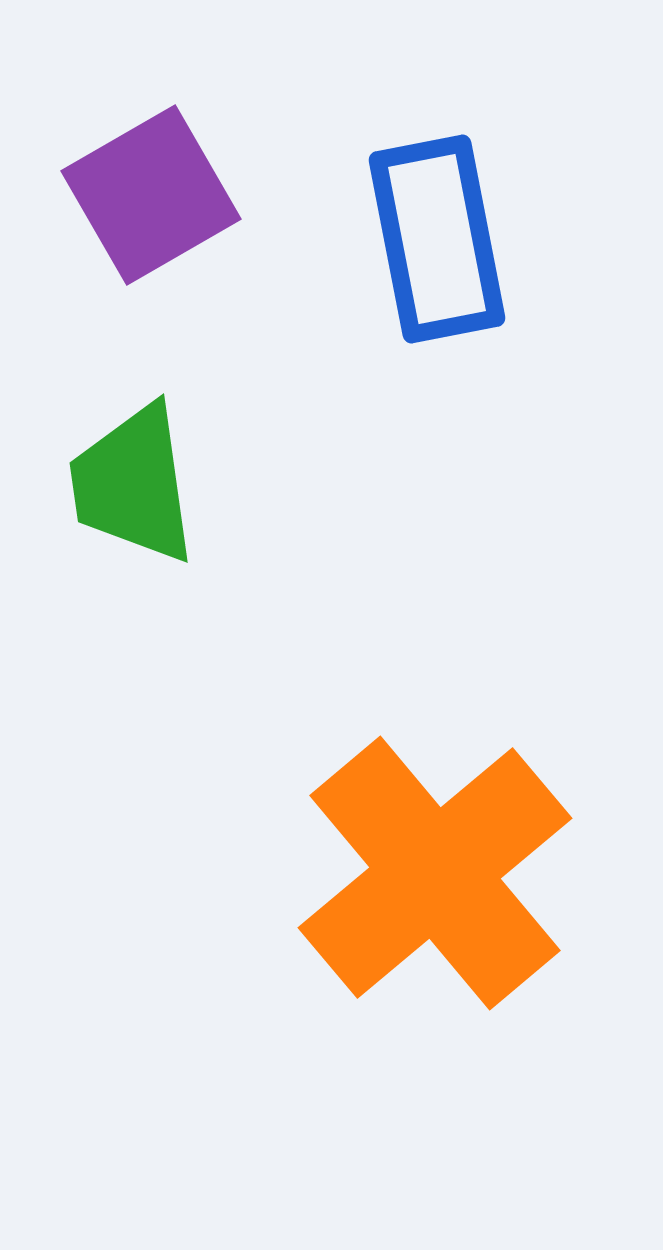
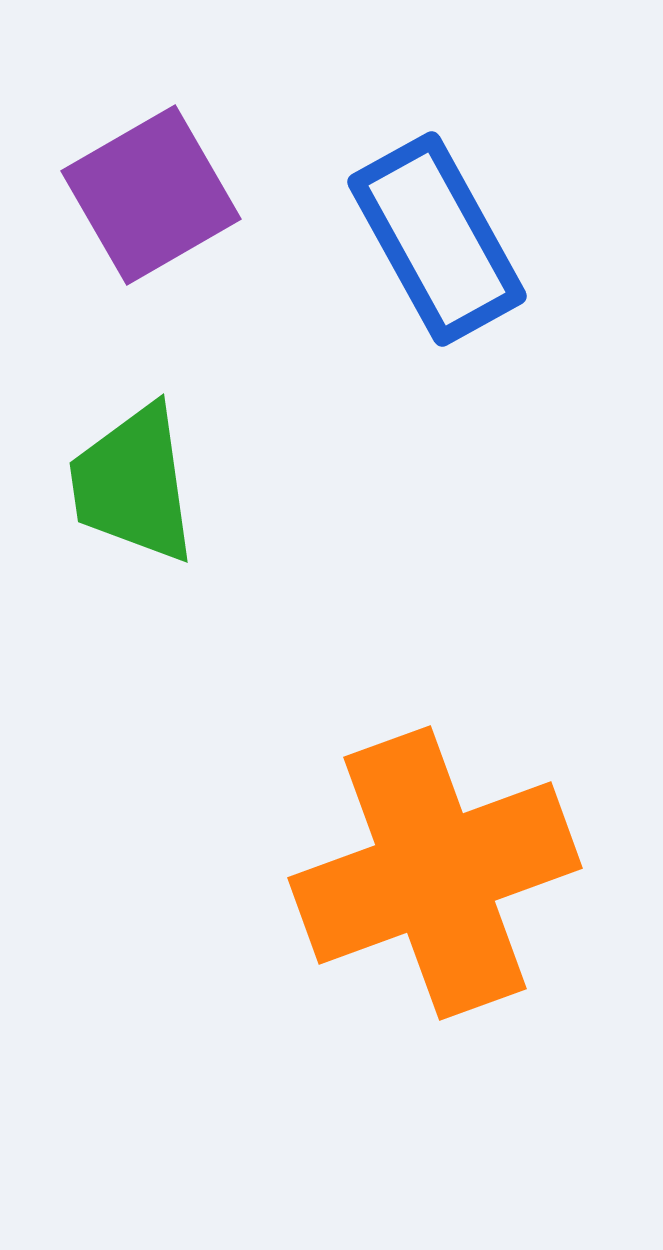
blue rectangle: rotated 18 degrees counterclockwise
orange cross: rotated 20 degrees clockwise
